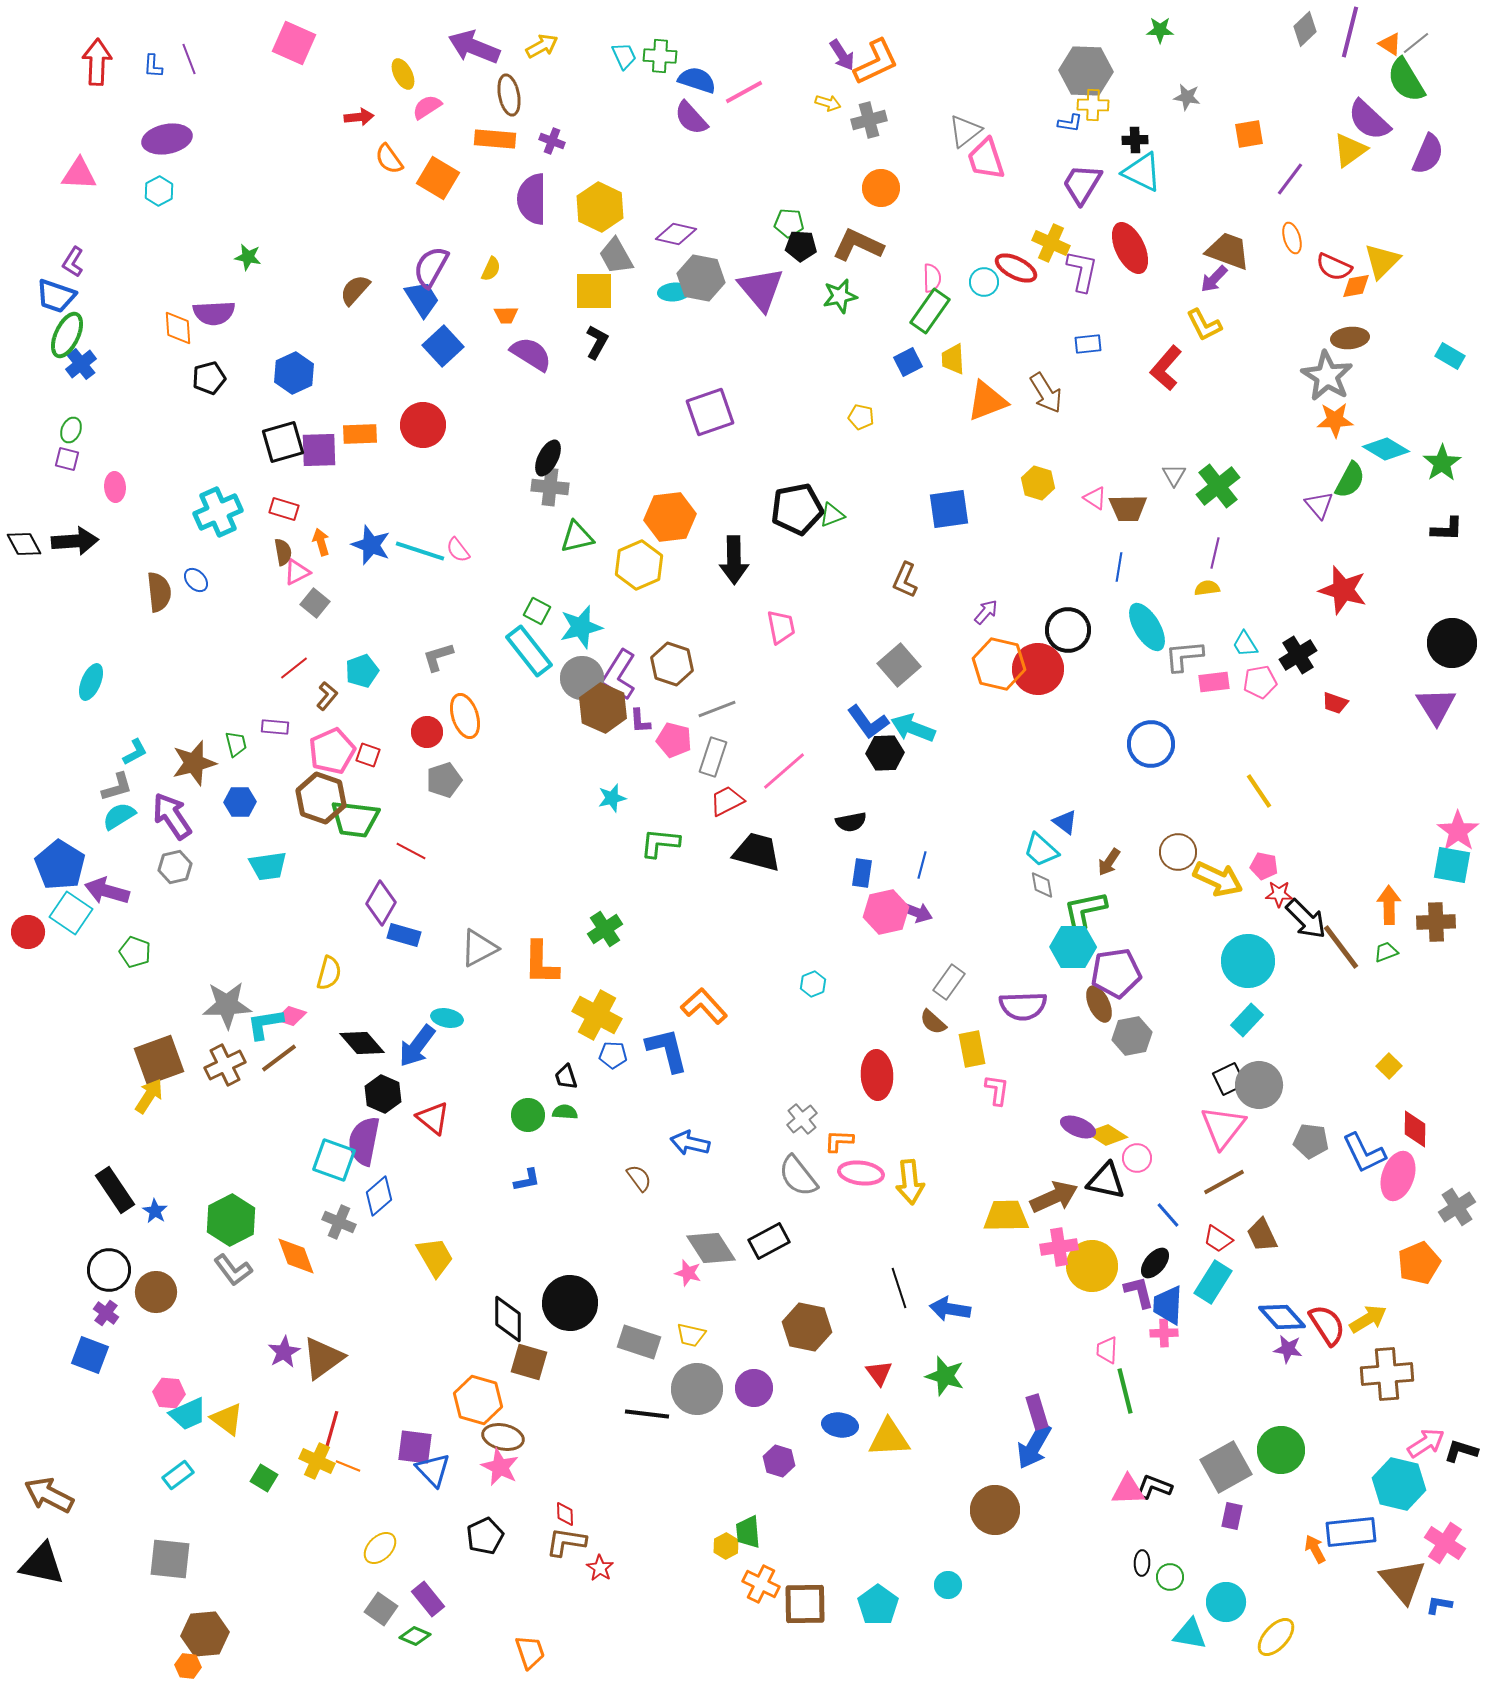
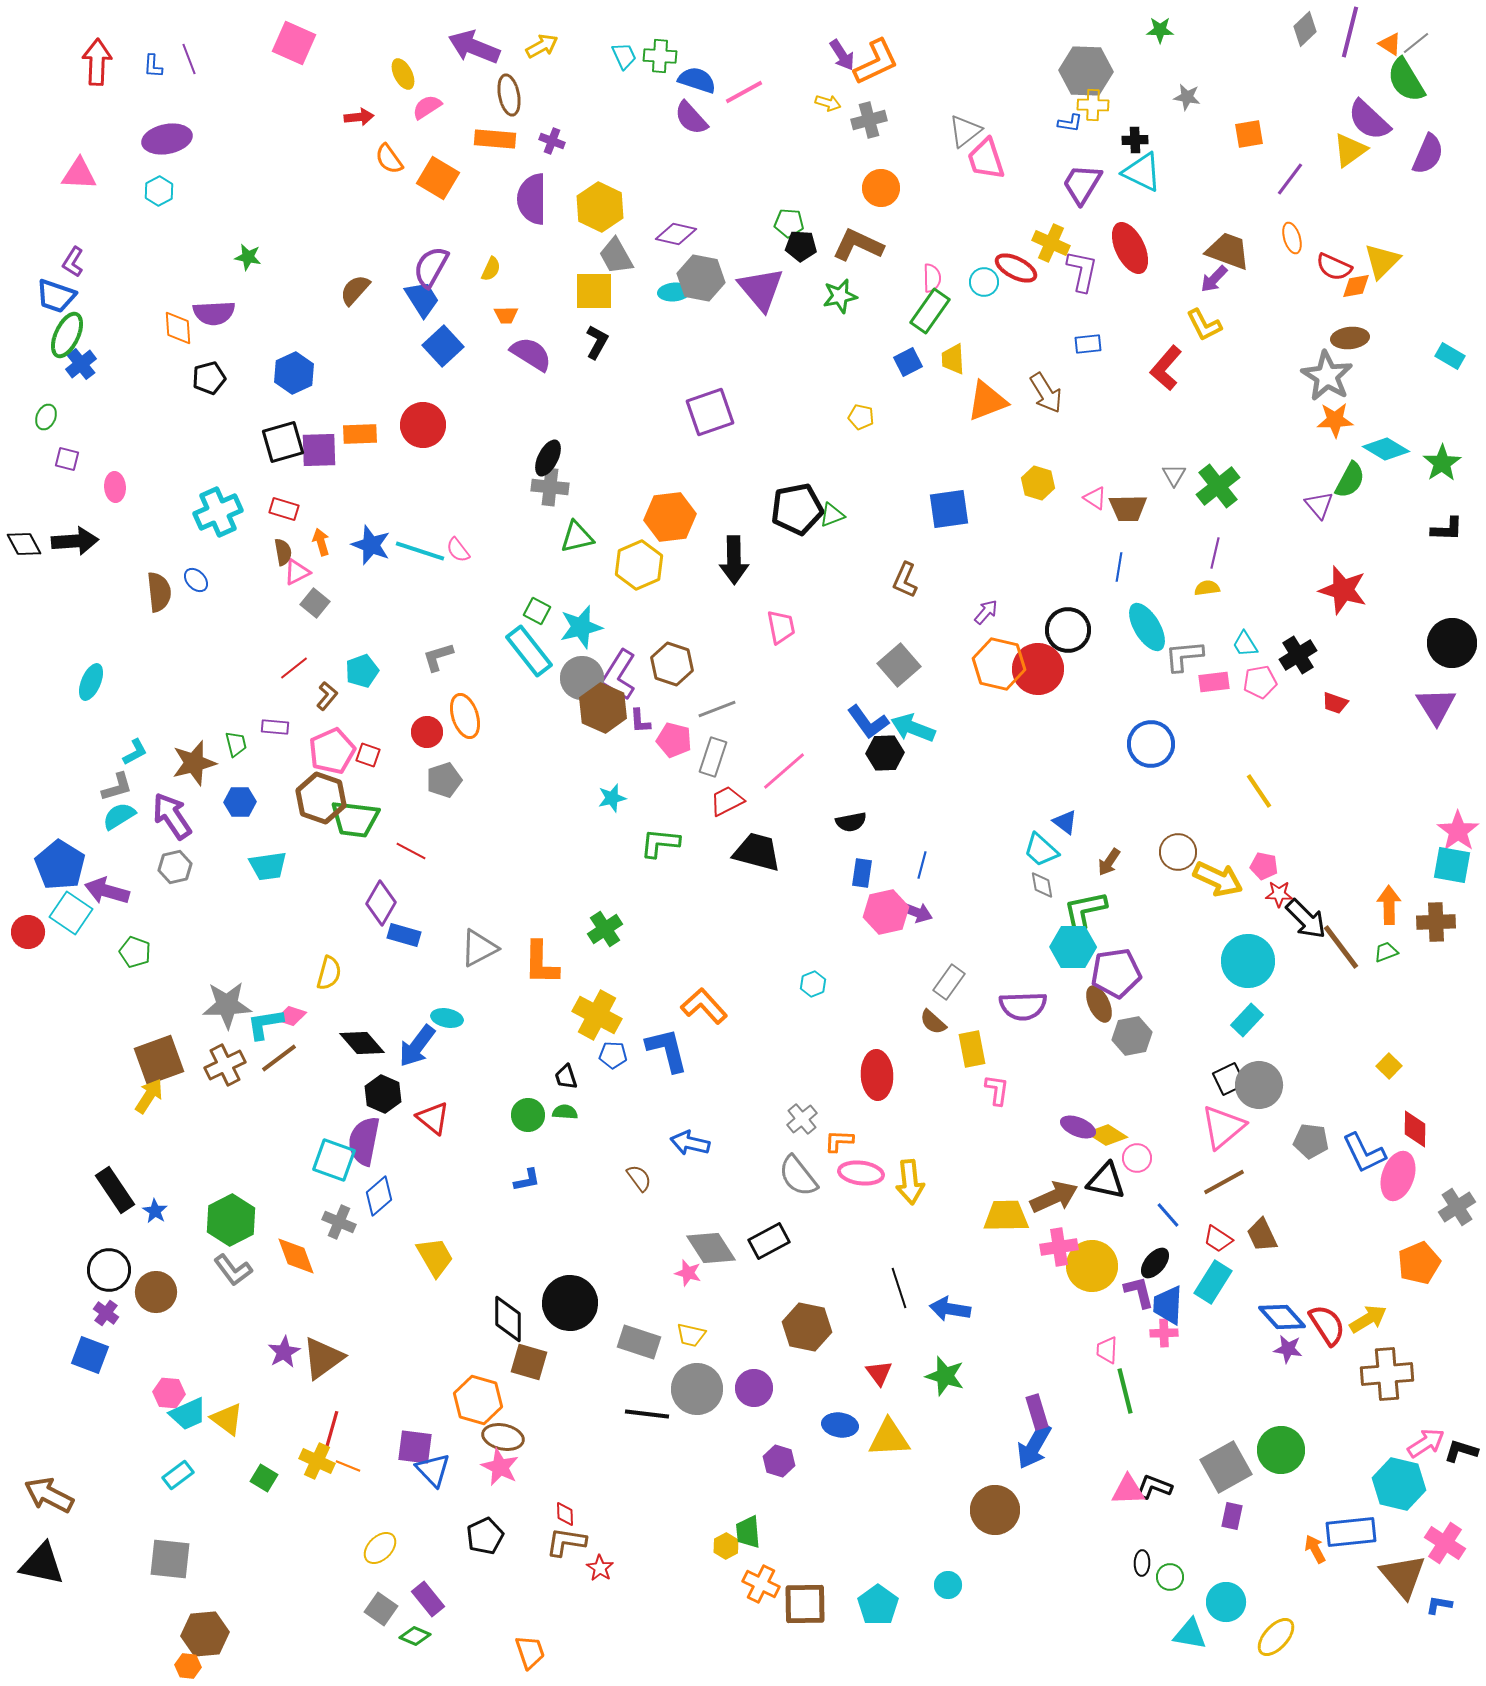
green ellipse at (71, 430): moved 25 px left, 13 px up
pink triangle at (1223, 1127): rotated 12 degrees clockwise
brown triangle at (1403, 1581): moved 5 px up
